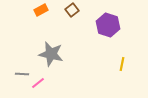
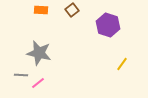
orange rectangle: rotated 32 degrees clockwise
gray star: moved 12 px left, 1 px up
yellow line: rotated 24 degrees clockwise
gray line: moved 1 px left, 1 px down
